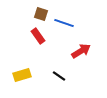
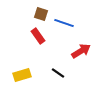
black line: moved 1 px left, 3 px up
